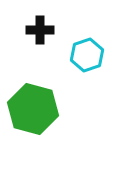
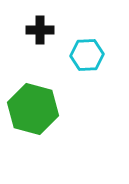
cyan hexagon: rotated 16 degrees clockwise
